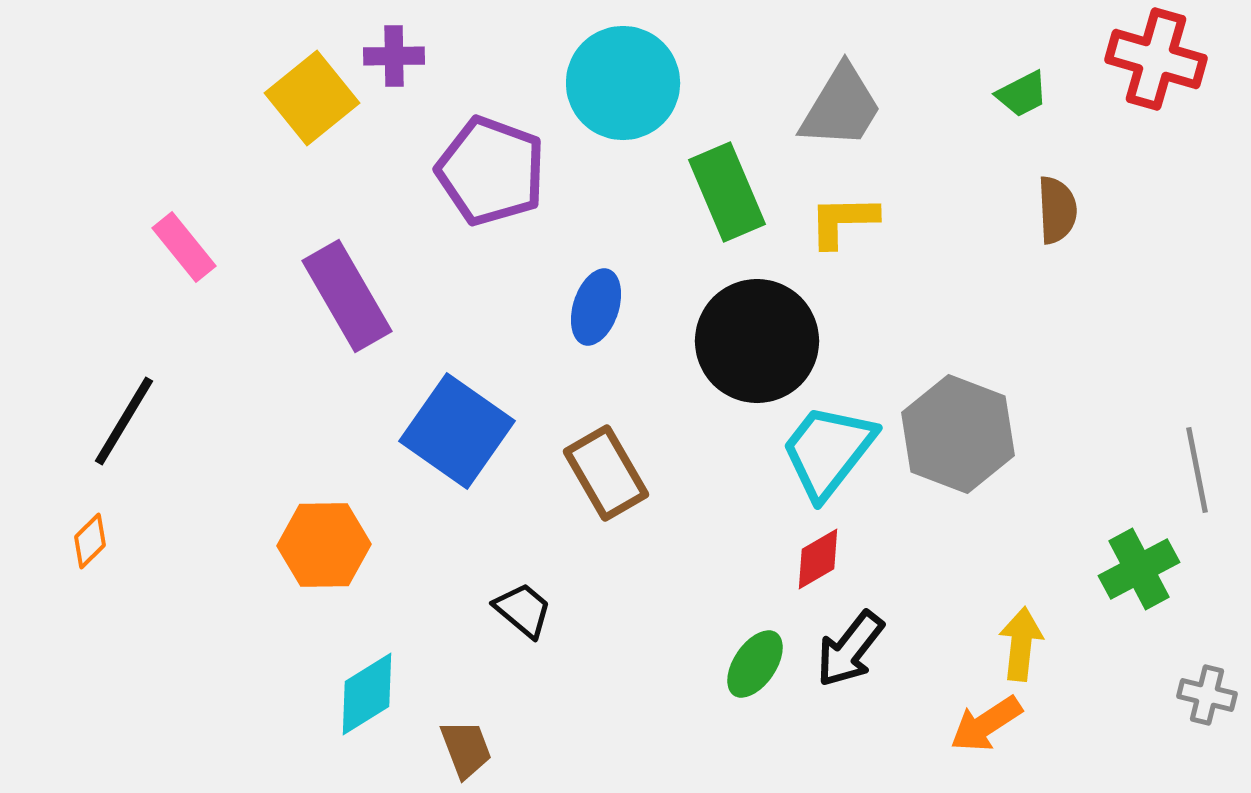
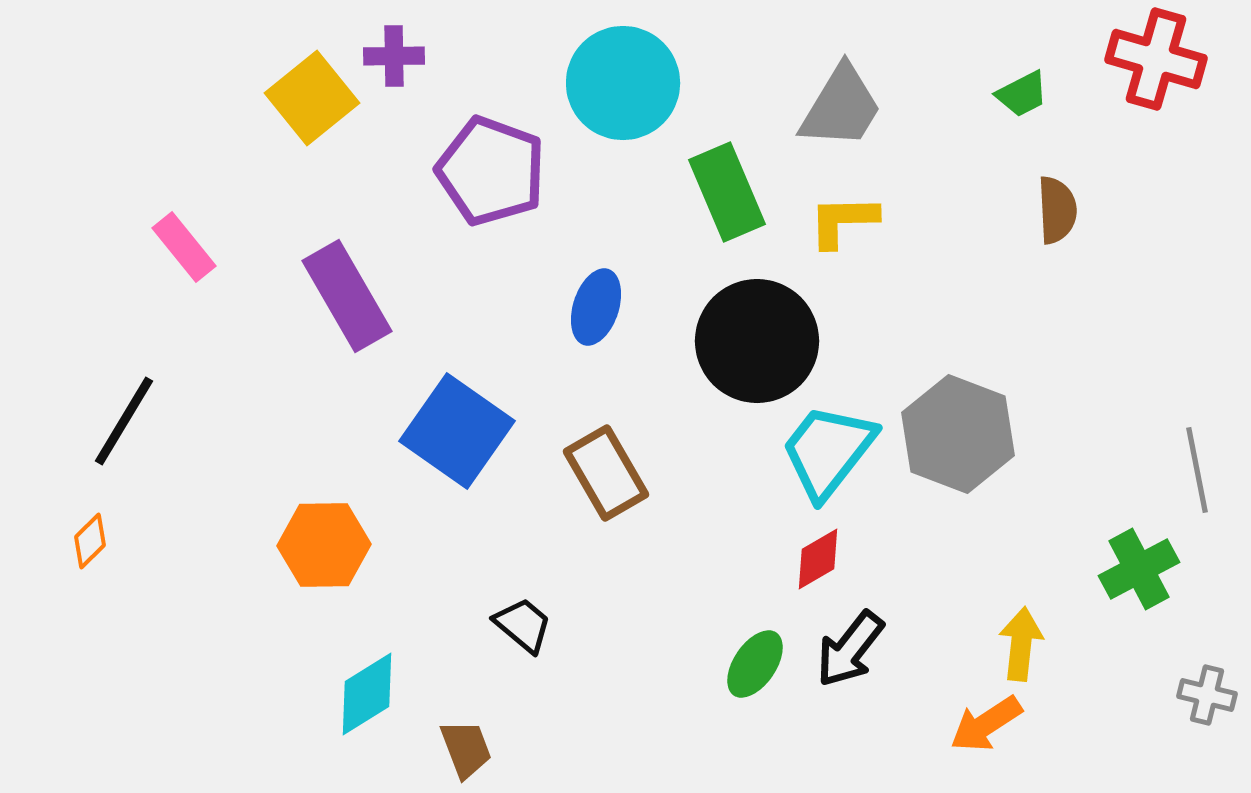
black trapezoid: moved 15 px down
